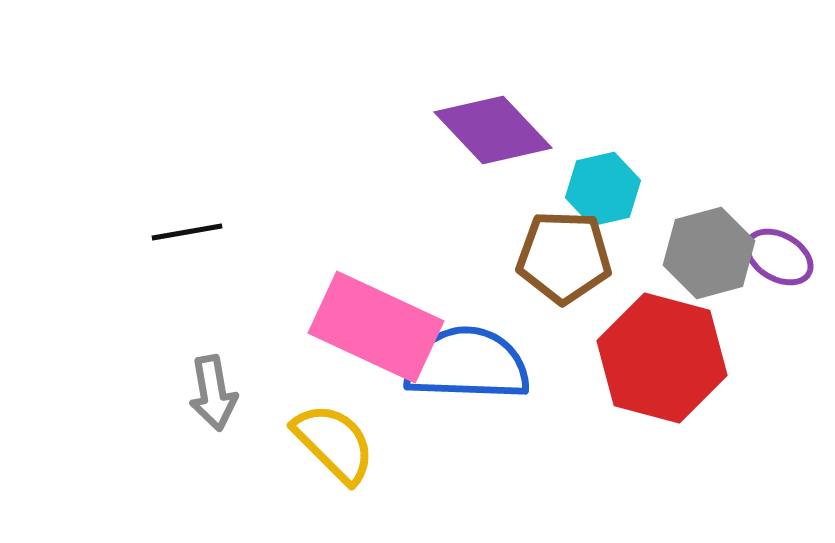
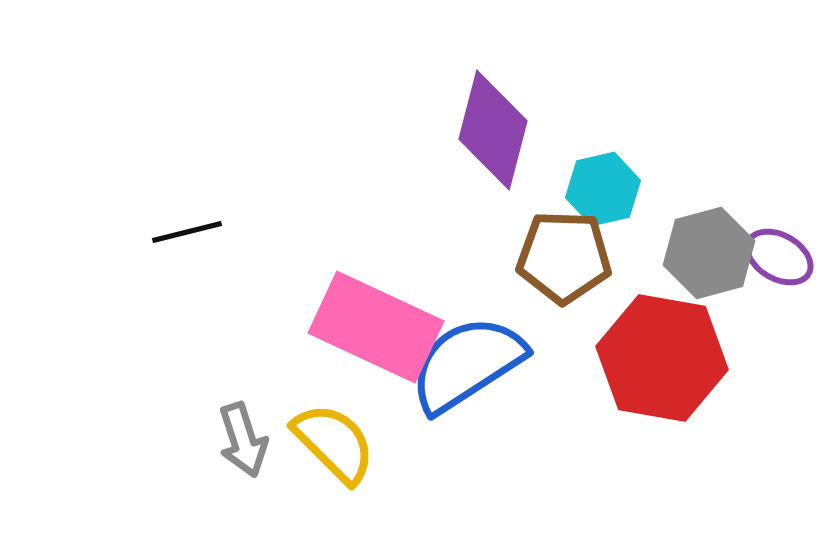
purple diamond: rotated 58 degrees clockwise
black line: rotated 4 degrees counterclockwise
red hexagon: rotated 5 degrees counterclockwise
blue semicircle: rotated 35 degrees counterclockwise
gray arrow: moved 30 px right, 47 px down; rotated 8 degrees counterclockwise
